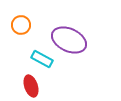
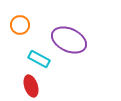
orange circle: moved 1 px left
cyan rectangle: moved 3 px left
